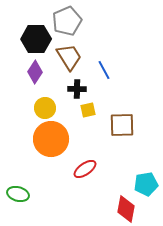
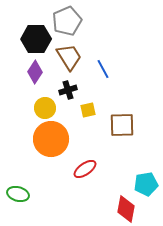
blue line: moved 1 px left, 1 px up
black cross: moved 9 px left, 1 px down; rotated 18 degrees counterclockwise
